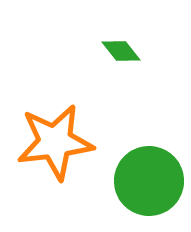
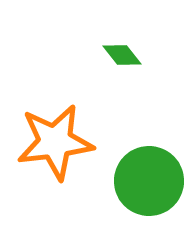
green diamond: moved 1 px right, 4 px down
